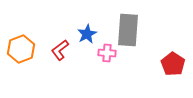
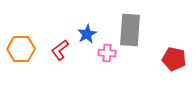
gray rectangle: moved 2 px right
orange hexagon: rotated 20 degrees clockwise
red pentagon: moved 1 px right, 5 px up; rotated 20 degrees counterclockwise
